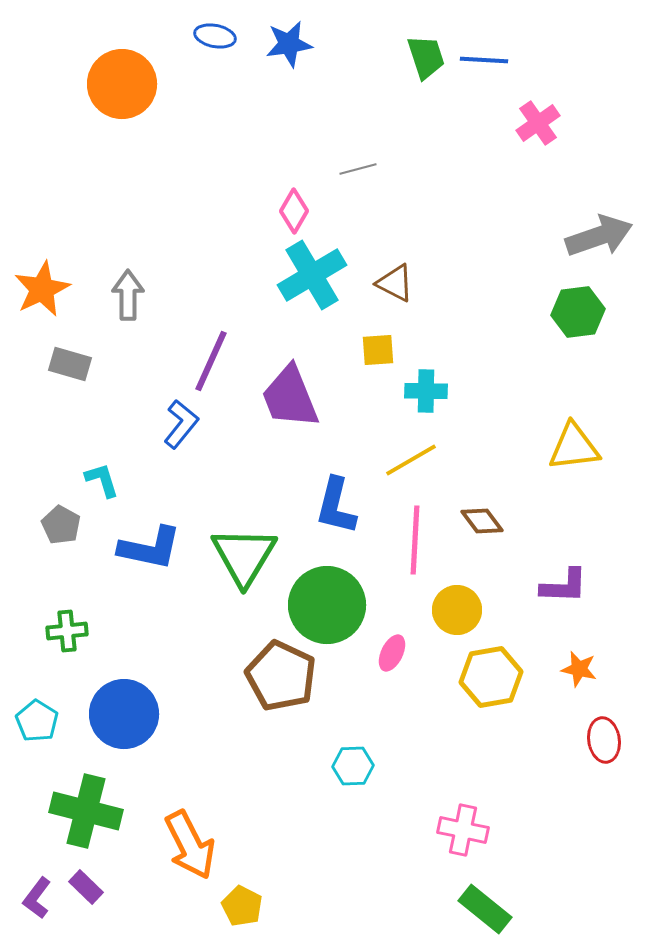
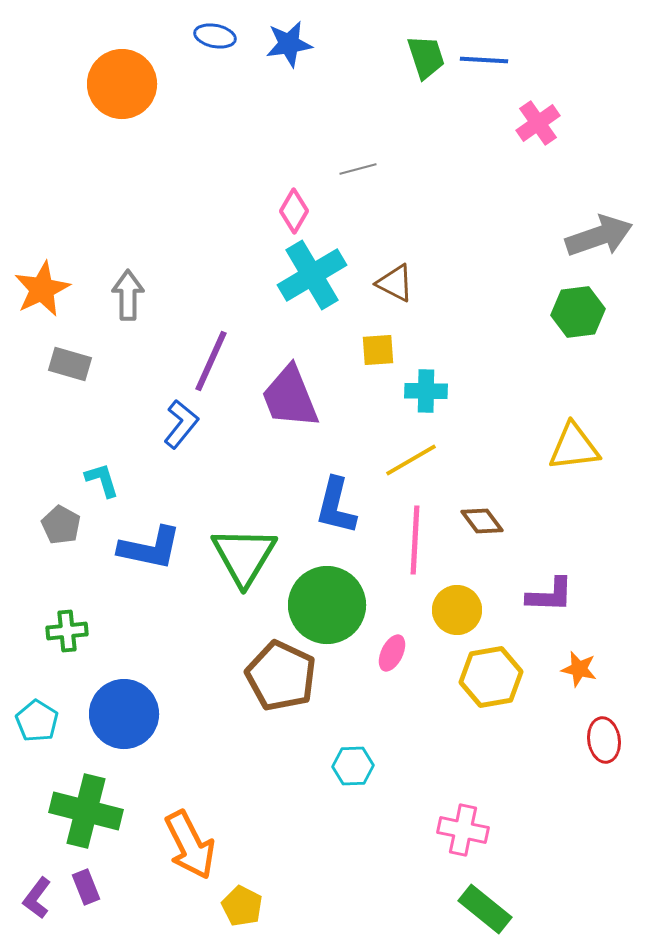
purple L-shape at (564, 586): moved 14 px left, 9 px down
purple rectangle at (86, 887): rotated 24 degrees clockwise
